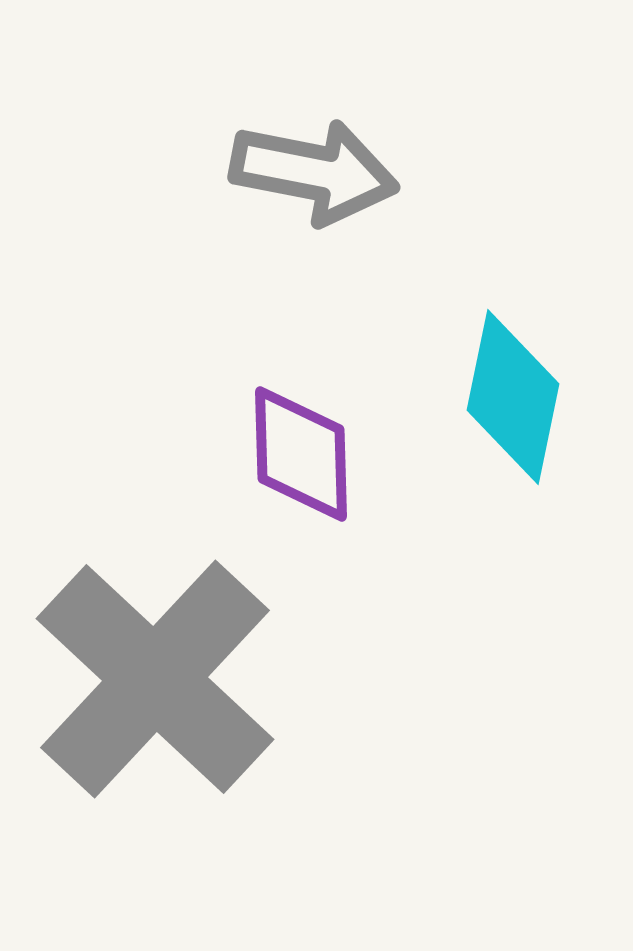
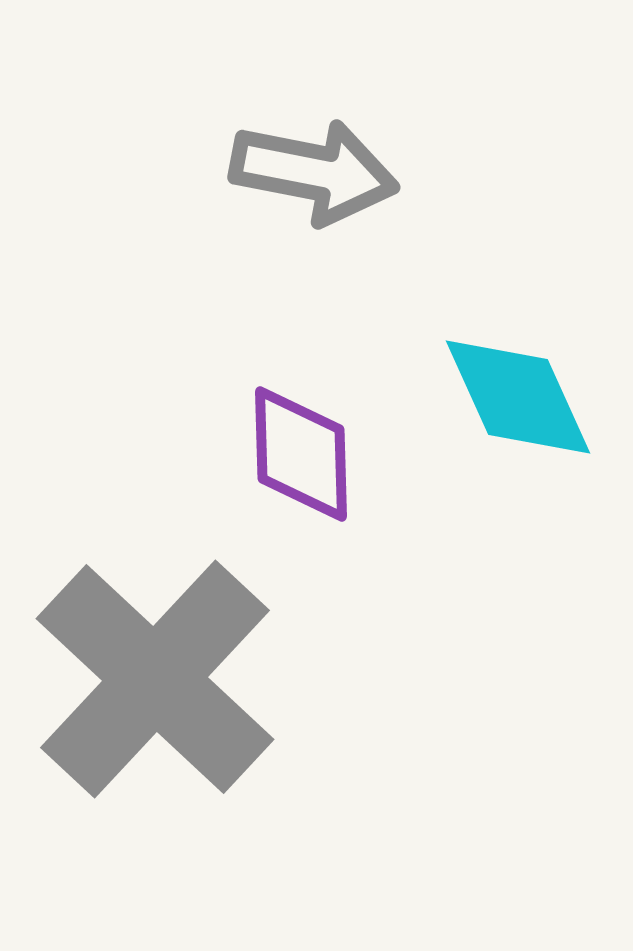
cyan diamond: moved 5 px right; rotated 36 degrees counterclockwise
